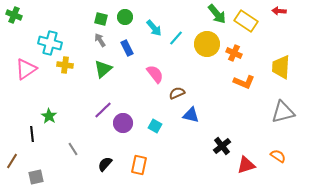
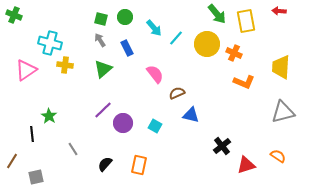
yellow rectangle: rotated 45 degrees clockwise
pink triangle: moved 1 px down
